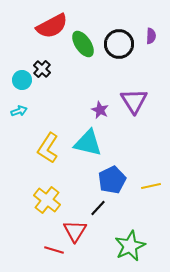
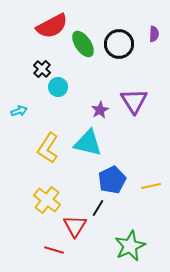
purple semicircle: moved 3 px right, 2 px up
cyan circle: moved 36 px right, 7 px down
purple star: rotated 18 degrees clockwise
black line: rotated 12 degrees counterclockwise
red triangle: moved 5 px up
